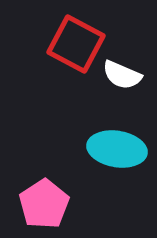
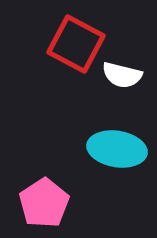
white semicircle: rotated 9 degrees counterclockwise
pink pentagon: moved 1 px up
